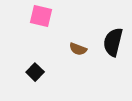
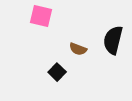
black semicircle: moved 2 px up
black square: moved 22 px right
